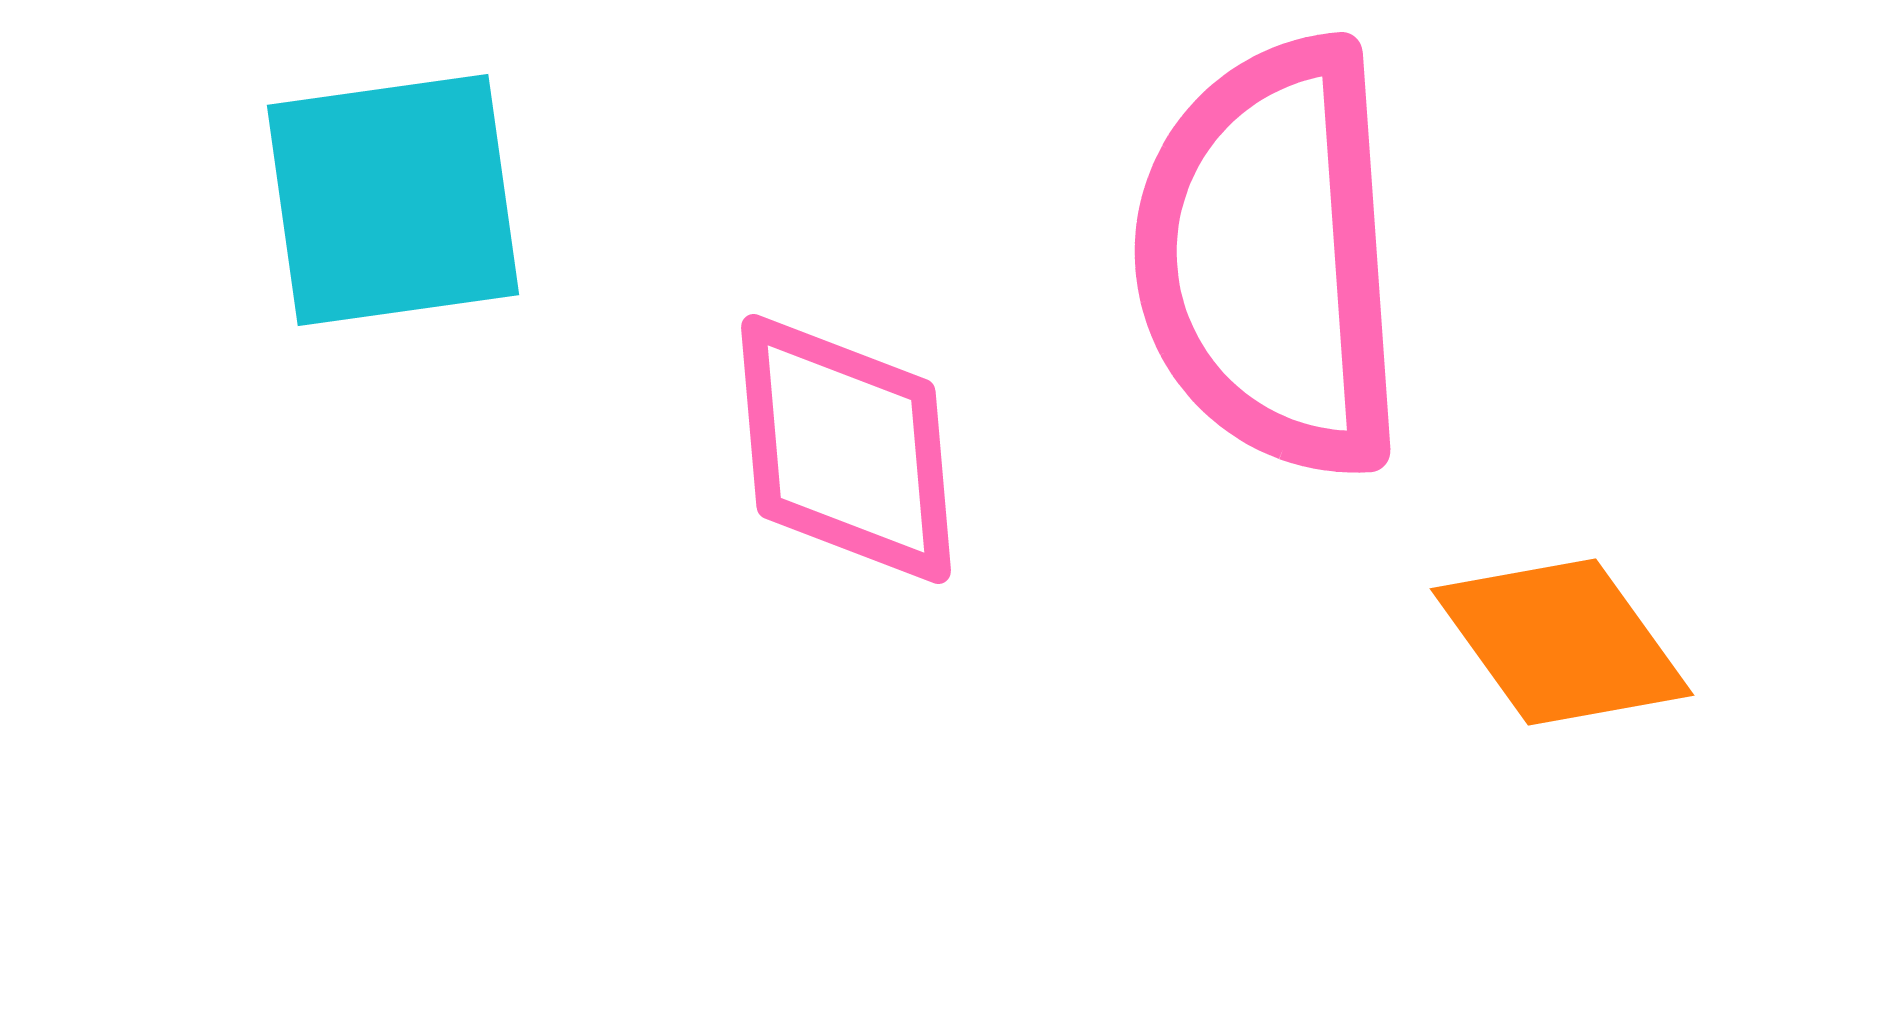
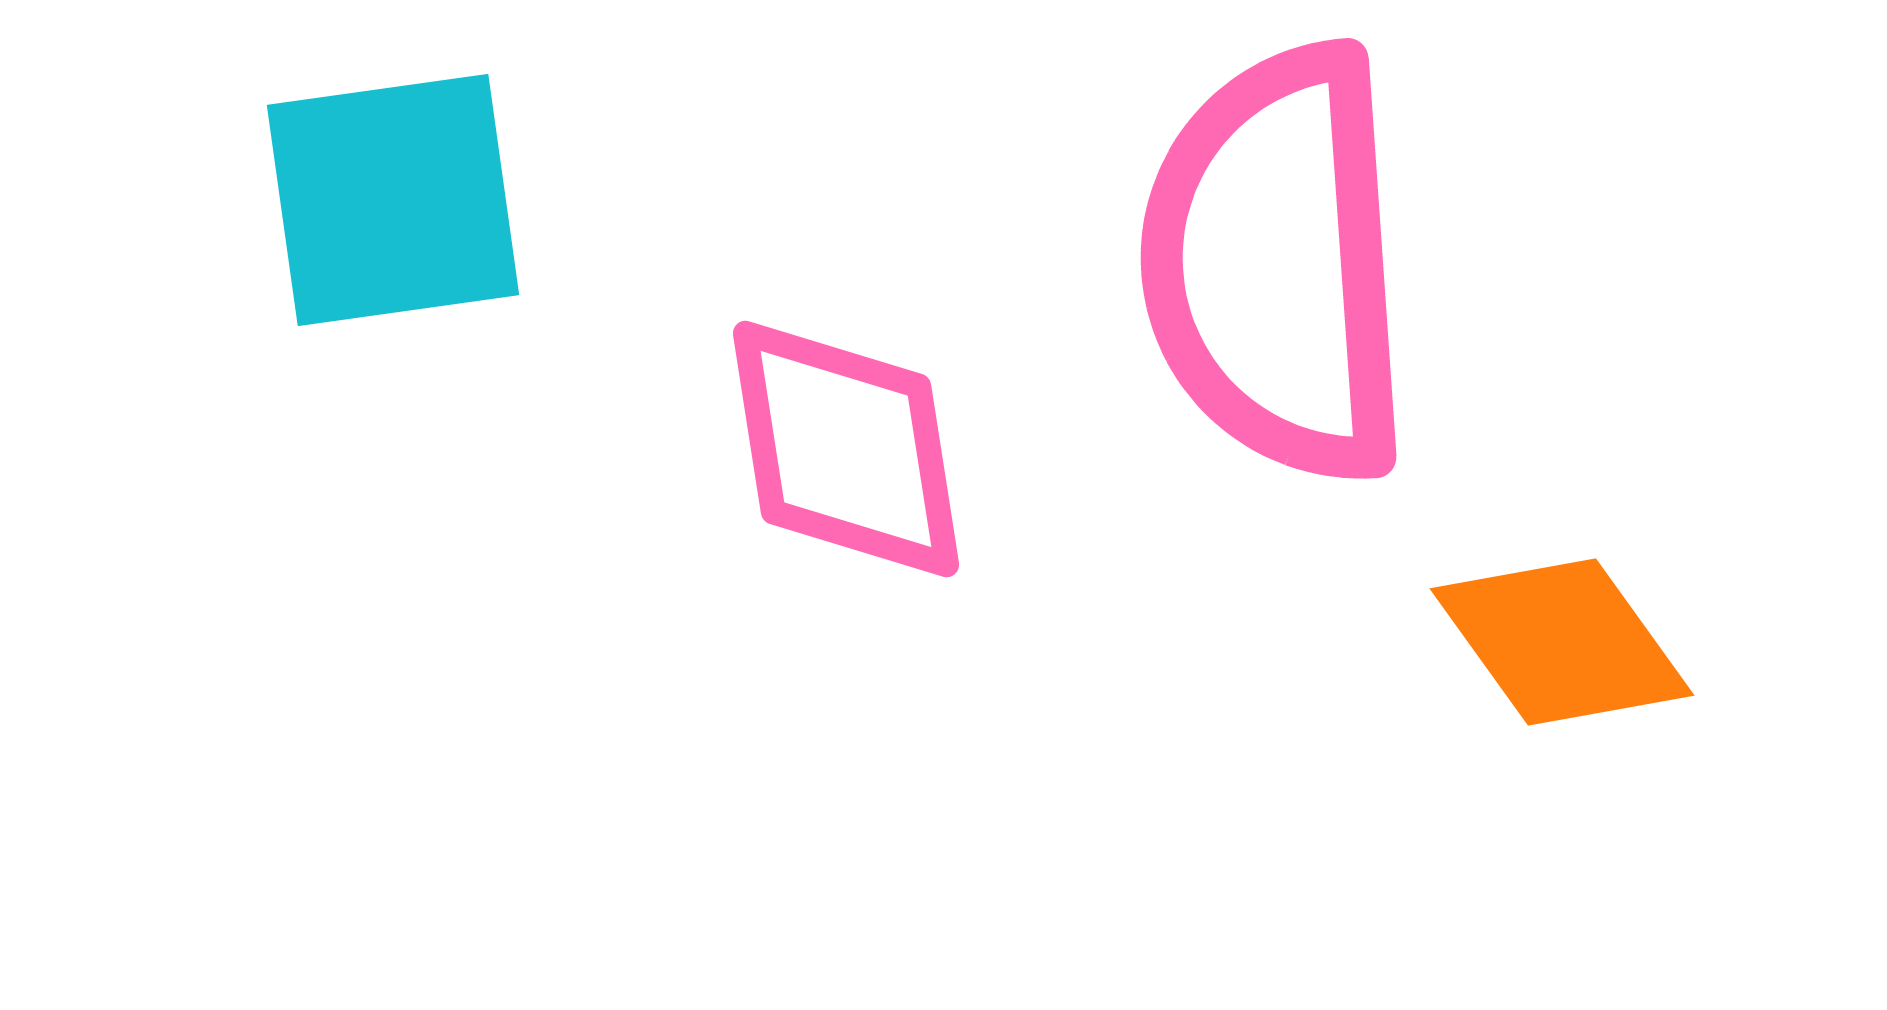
pink semicircle: moved 6 px right, 6 px down
pink diamond: rotated 4 degrees counterclockwise
